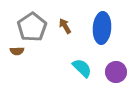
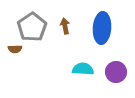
brown arrow: rotated 21 degrees clockwise
brown semicircle: moved 2 px left, 2 px up
cyan semicircle: moved 1 px right, 1 px down; rotated 40 degrees counterclockwise
